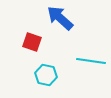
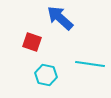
cyan line: moved 1 px left, 3 px down
